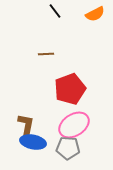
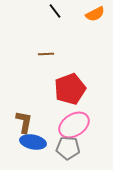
brown L-shape: moved 2 px left, 3 px up
